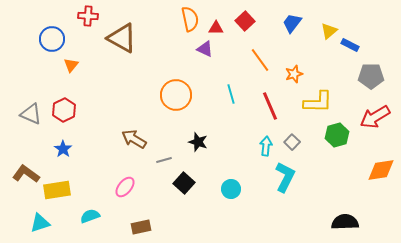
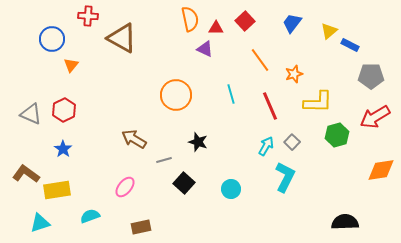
cyan arrow: rotated 24 degrees clockwise
